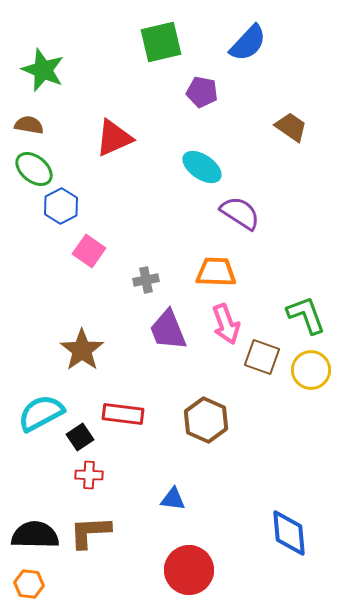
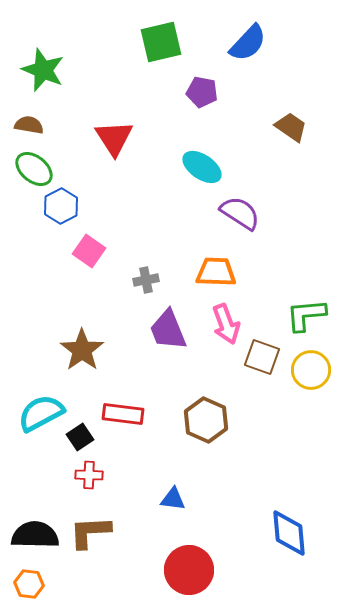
red triangle: rotated 39 degrees counterclockwise
green L-shape: rotated 75 degrees counterclockwise
